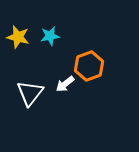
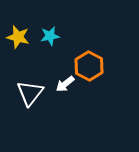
orange hexagon: rotated 12 degrees counterclockwise
